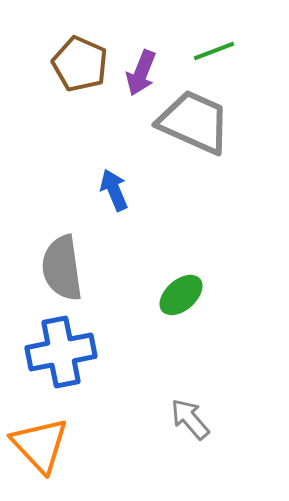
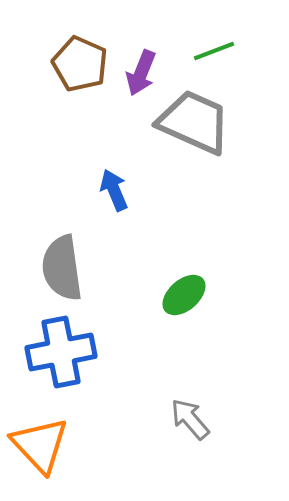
green ellipse: moved 3 px right
